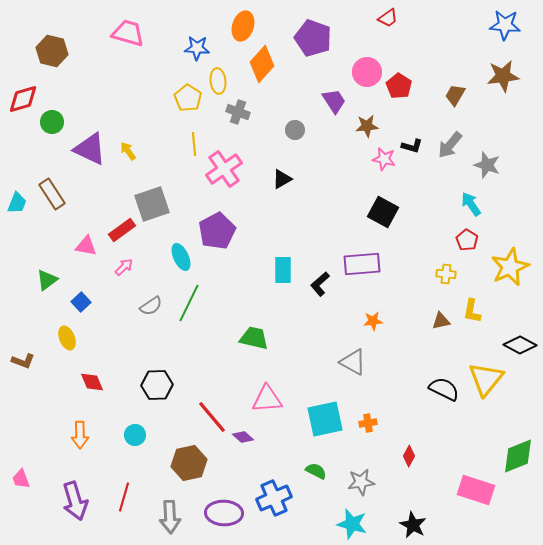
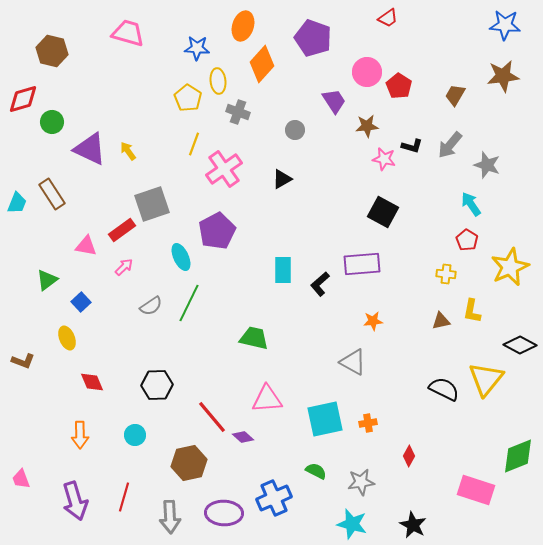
yellow line at (194, 144): rotated 25 degrees clockwise
